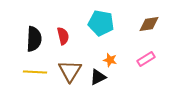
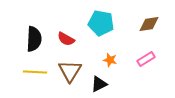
red semicircle: moved 3 px right, 3 px down; rotated 132 degrees clockwise
black triangle: moved 1 px right, 7 px down
